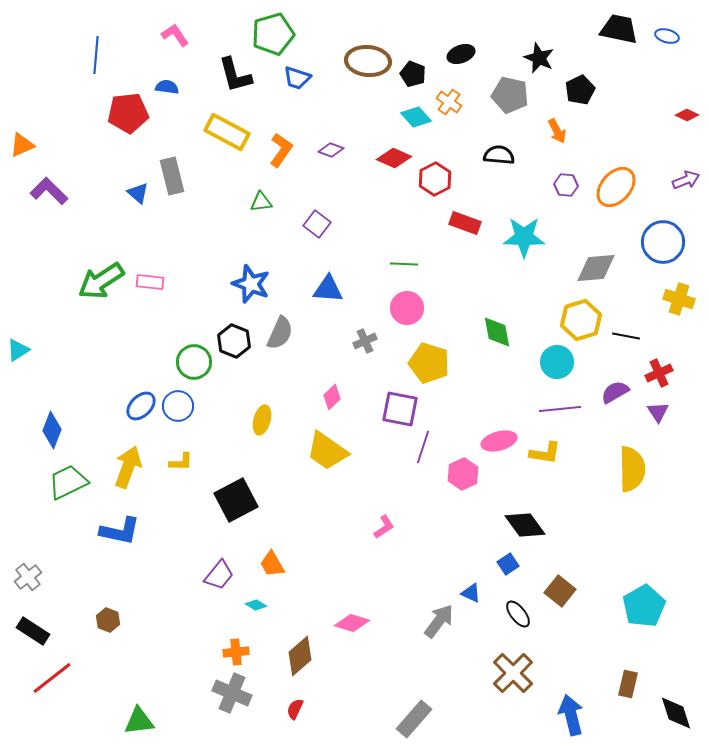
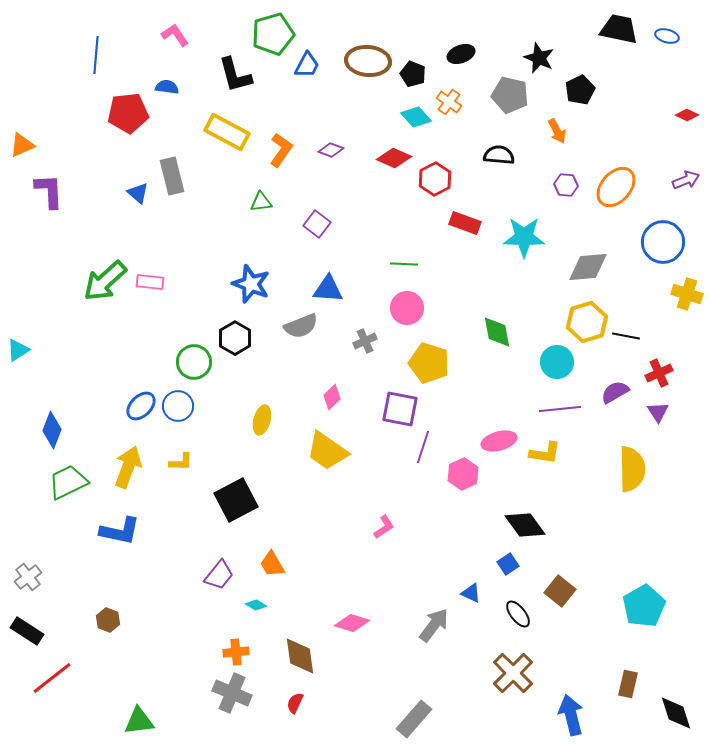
blue trapezoid at (297, 78): moved 10 px right, 13 px up; rotated 80 degrees counterclockwise
purple L-shape at (49, 191): rotated 42 degrees clockwise
gray diamond at (596, 268): moved 8 px left, 1 px up
green arrow at (101, 281): moved 4 px right; rotated 9 degrees counterclockwise
yellow cross at (679, 299): moved 8 px right, 5 px up
yellow hexagon at (581, 320): moved 6 px right, 2 px down
gray semicircle at (280, 333): moved 21 px right, 7 px up; rotated 44 degrees clockwise
black hexagon at (234, 341): moved 1 px right, 3 px up; rotated 8 degrees clockwise
gray arrow at (439, 621): moved 5 px left, 4 px down
black rectangle at (33, 631): moved 6 px left
brown diamond at (300, 656): rotated 57 degrees counterclockwise
red semicircle at (295, 709): moved 6 px up
